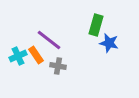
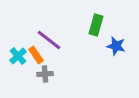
blue star: moved 7 px right, 3 px down
cyan cross: rotated 18 degrees counterclockwise
gray cross: moved 13 px left, 8 px down; rotated 14 degrees counterclockwise
